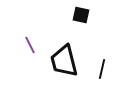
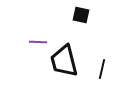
purple line: moved 8 px right, 3 px up; rotated 60 degrees counterclockwise
